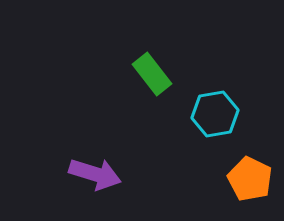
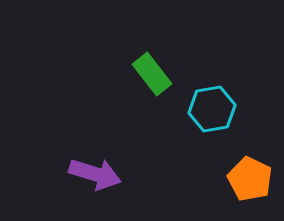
cyan hexagon: moved 3 px left, 5 px up
